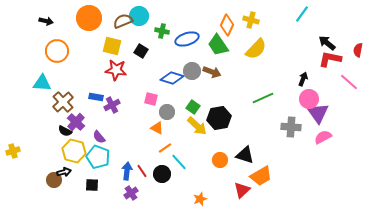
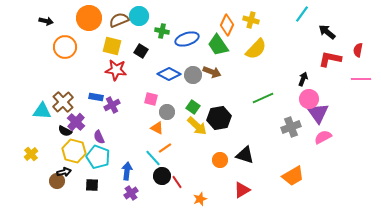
brown semicircle at (123, 21): moved 4 px left, 1 px up
black arrow at (327, 43): moved 11 px up
orange circle at (57, 51): moved 8 px right, 4 px up
gray circle at (192, 71): moved 1 px right, 4 px down
blue diamond at (172, 78): moved 3 px left, 4 px up; rotated 10 degrees clockwise
pink line at (349, 82): moved 12 px right, 3 px up; rotated 42 degrees counterclockwise
cyan triangle at (42, 83): moved 28 px down
gray cross at (291, 127): rotated 24 degrees counterclockwise
purple semicircle at (99, 137): rotated 16 degrees clockwise
yellow cross at (13, 151): moved 18 px right, 3 px down; rotated 24 degrees counterclockwise
cyan line at (179, 162): moved 26 px left, 4 px up
red line at (142, 171): moved 35 px right, 11 px down
black circle at (162, 174): moved 2 px down
orange trapezoid at (261, 176): moved 32 px right
brown circle at (54, 180): moved 3 px right, 1 px down
red triangle at (242, 190): rotated 12 degrees clockwise
